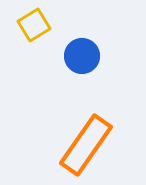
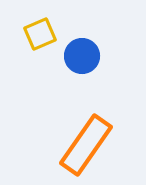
yellow square: moved 6 px right, 9 px down; rotated 8 degrees clockwise
